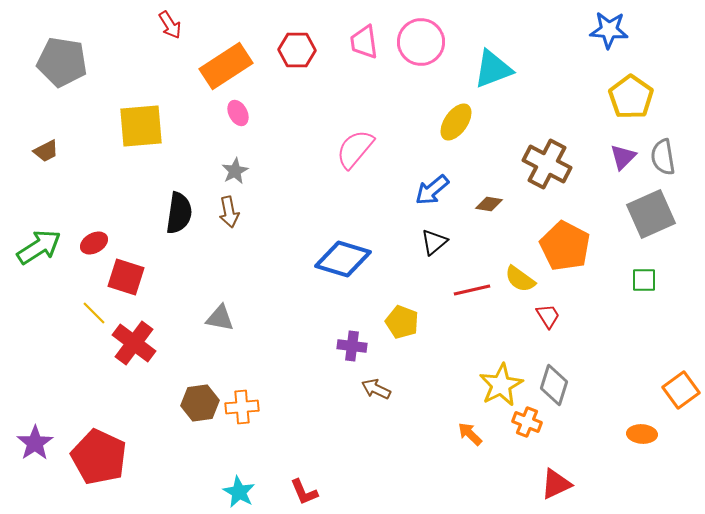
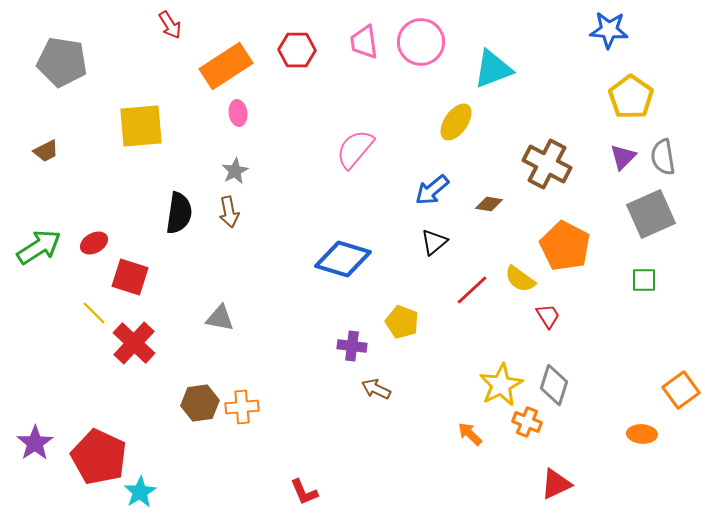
pink ellipse at (238, 113): rotated 20 degrees clockwise
red square at (126, 277): moved 4 px right
red line at (472, 290): rotated 30 degrees counterclockwise
red cross at (134, 343): rotated 6 degrees clockwise
cyan star at (239, 492): moved 99 px left; rotated 12 degrees clockwise
